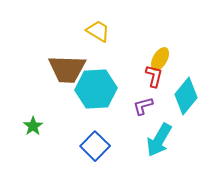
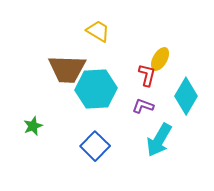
red L-shape: moved 7 px left, 1 px up
cyan diamond: rotated 9 degrees counterclockwise
purple L-shape: rotated 35 degrees clockwise
green star: rotated 12 degrees clockwise
